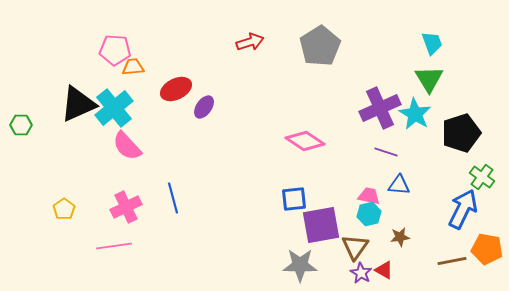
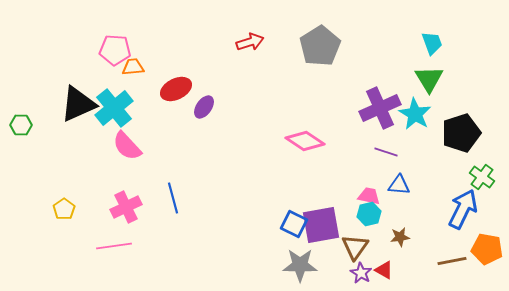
blue square: moved 25 px down; rotated 32 degrees clockwise
